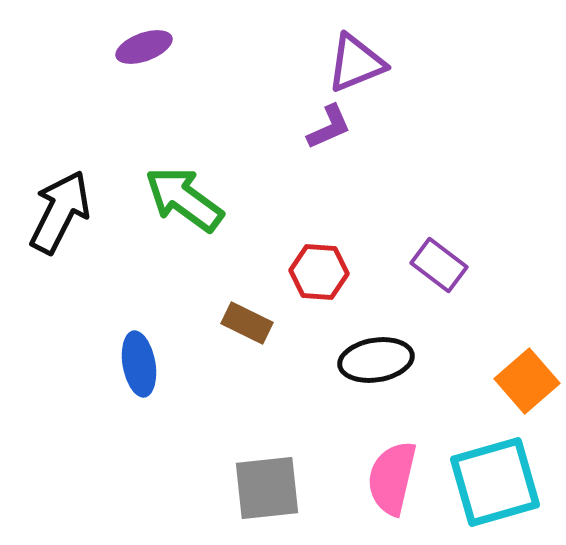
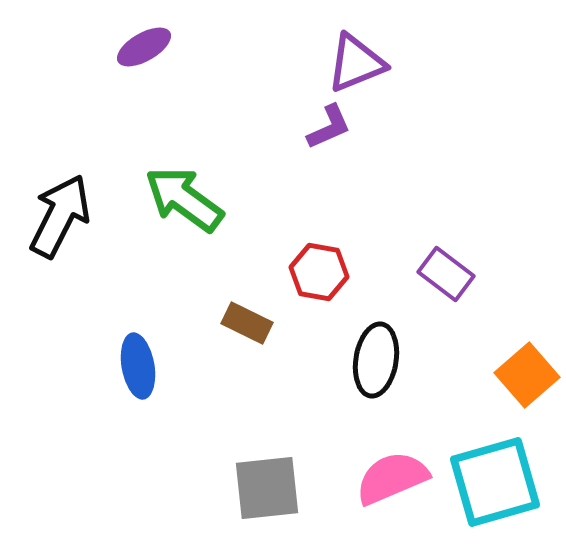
purple ellipse: rotated 10 degrees counterclockwise
black arrow: moved 4 px down
purple rectangle: moved 7 px right, 9 px down
red hexagon: rotated 6 degrees clockwise
black ellipse: rotated 72 degrees counterclockwise
blue ellipse: moved 1 px left, 2 px down
orange square: moved 6 px up
pink semicircle: rotated 54 degrees clockwise
